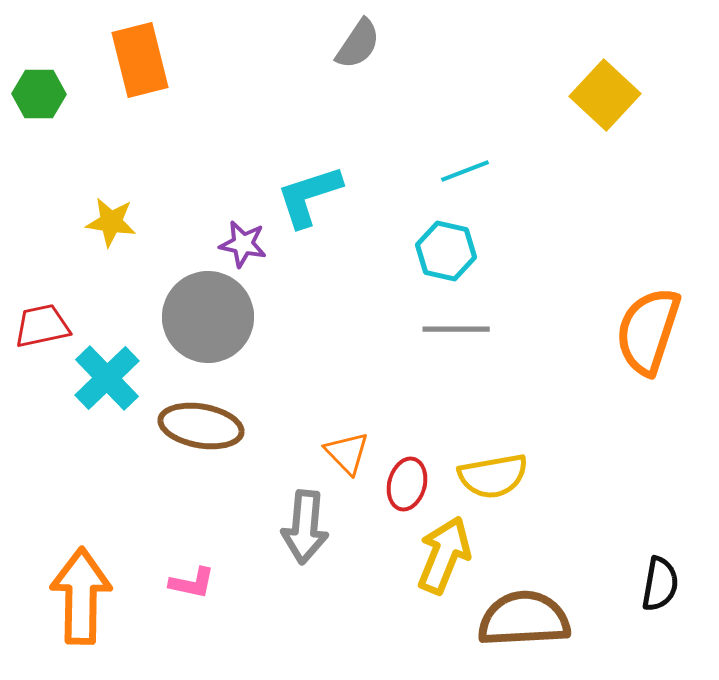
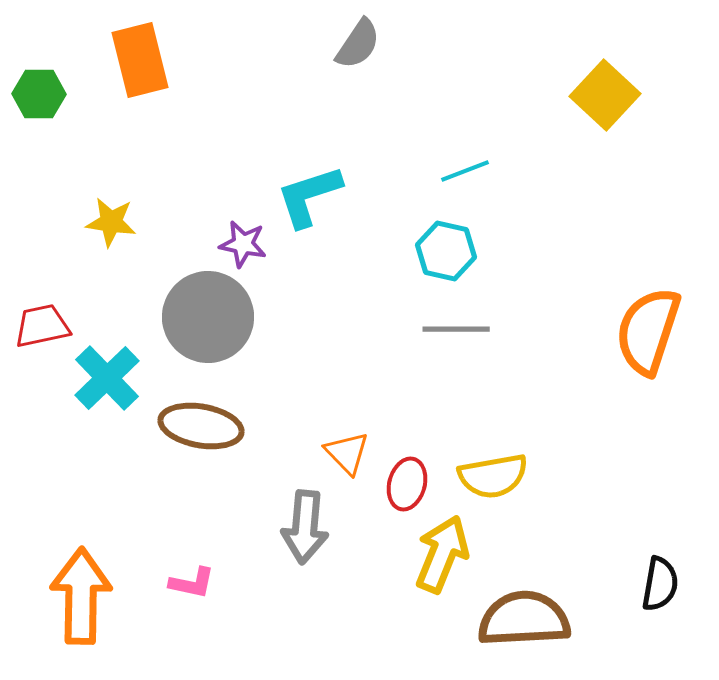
yellow arrow: moved 2 px left, 1 px up
